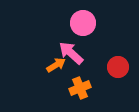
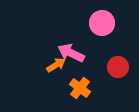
pink circle: moved 19 px right
pink arrow: rotated 16 degrees counterclockwise
orange cross: rotated 30 degrees counterclockwise
